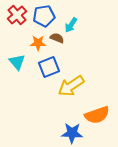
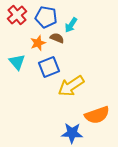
blue pentagon: moved 2 px right, 1 px down; rotated 20 degrees clockwise
orange star: rotated 21 degrees counterclockwise
